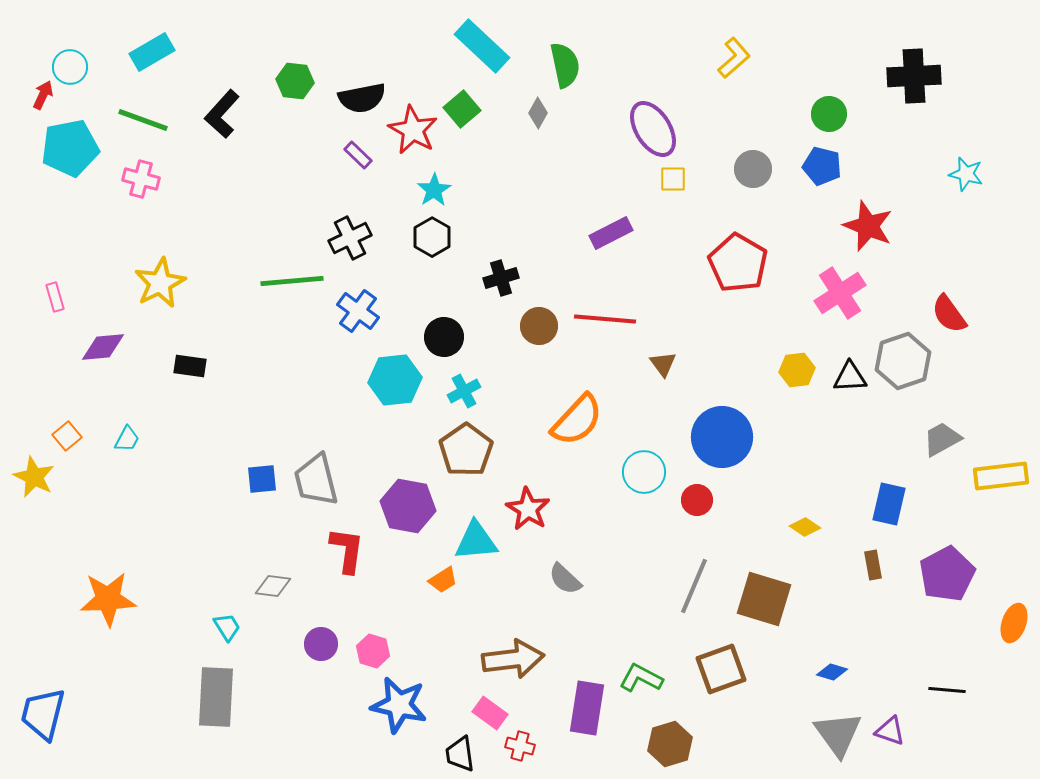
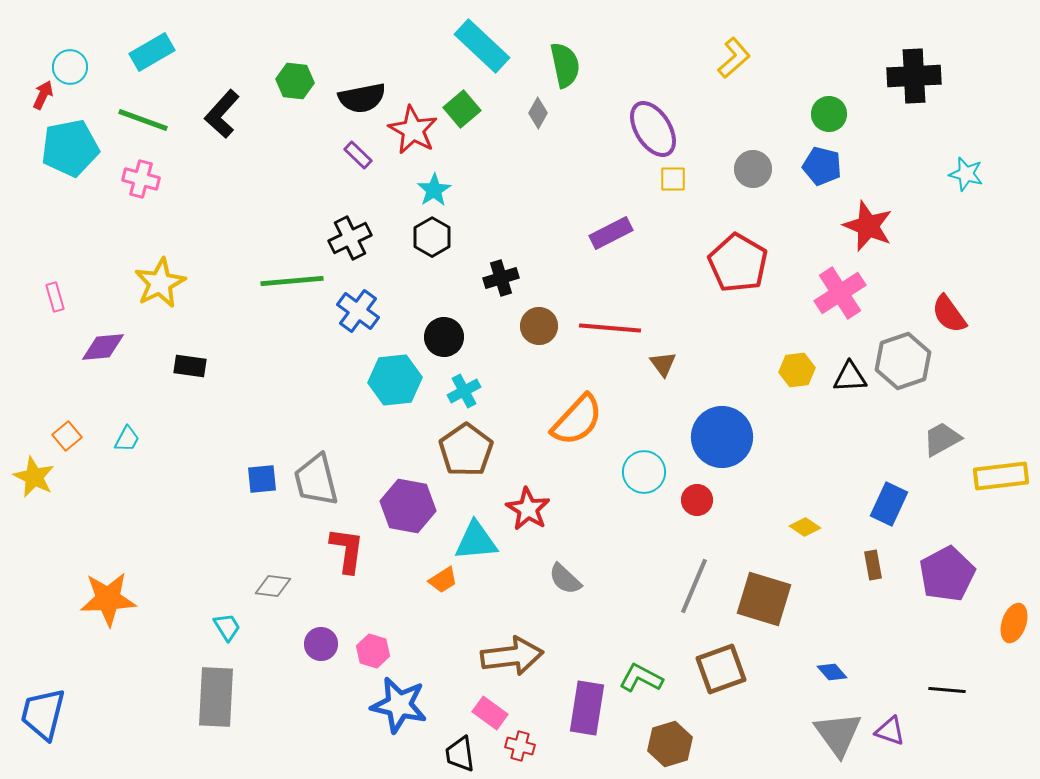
red line at (605, 319): moved 5 px right, 9 px down
blue rectangle at (889, 504): rotated 12 degrees clockwise
brown arrow at (513, 659): moved 1 px left, 3 px up
blue diamond at (832, 672): rotated 32 degrees clockwise
